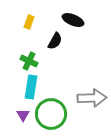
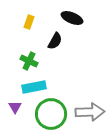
black ellipse: moved 1 px left, 2 px up
cyan rectangle: moved 3 px right; rotated 70 degrees clockwise
gray arrow: moved 2 px left, 14 px down
purple triangle: moved 8 px left, 8 px up
